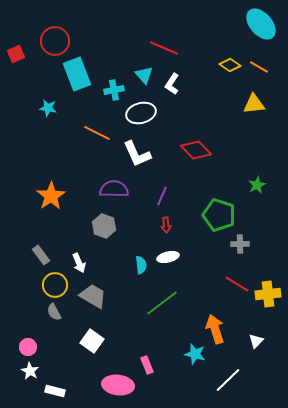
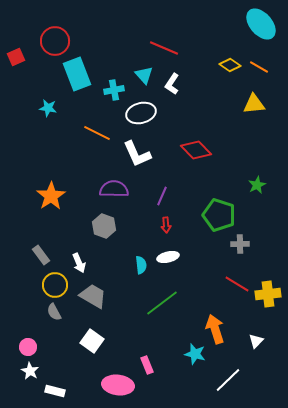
red square at (16, 54): moved 3 px down
